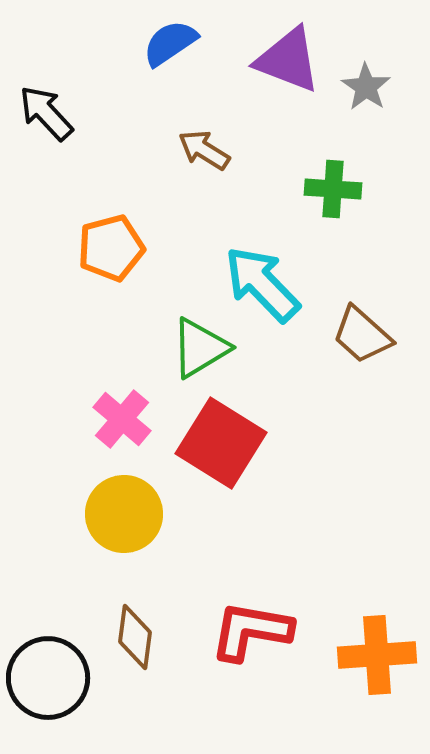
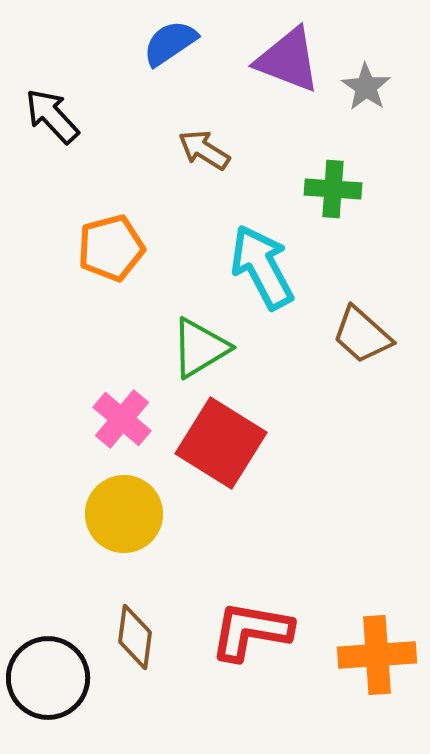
black arrow: moved 6 px right, 3 px down
cyan arrow: moved 17 px up; rotated 16 degrees clockwise
